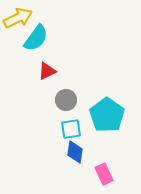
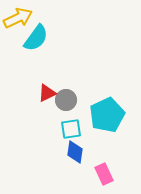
red triangle: moved 22 px down
cyan pentagon: rotated 12 degrees clockwise
